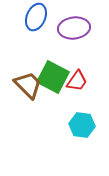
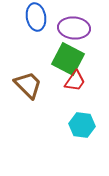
blue ellipse: rotated 32 degrees counterclockwise
purple ellipse: rotated 12 degrees clockwise
green square: moved 15 px right, 18 px up
red trapezoid: moved 2 px left
